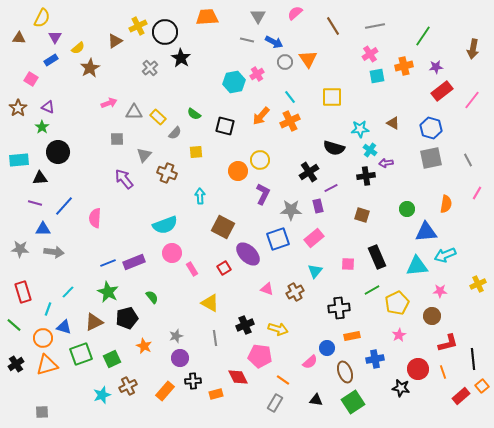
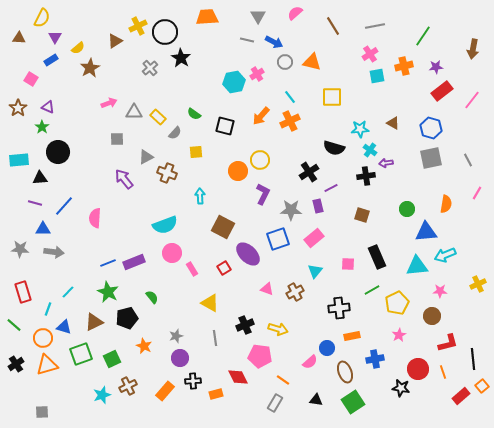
orange triangle at (308, 59): moved 4 px right, 3 px down; rotated 42 degrees counterclockwise
gray triangle at (144, 155): moved 2 px right, 2 px down; rotated 21 degrees clockwise
